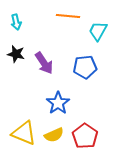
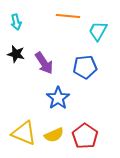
blue star: moved 5 px up
